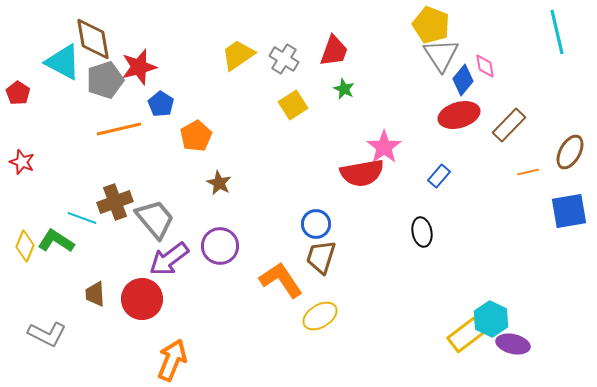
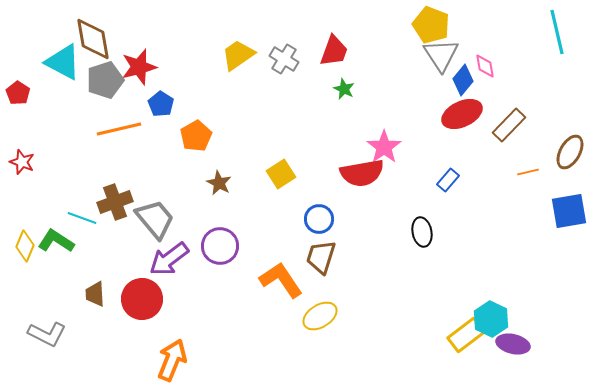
yellow square at (293, 105): moved 12 px left, 69 px down
red ellipse at (459, 115): moved 3 px right, 1 px up; rotated 9 degrees counterclockwise
blue rectangle at (439, 176): moved 9 px right, 4 px down
blue circle at (316, 224): moved 3 px right, 5 px up
